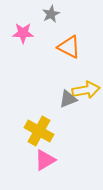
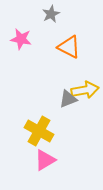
pink star: moved 2 px left, 6 px down; rotated 10 degrees clockwise
yellow arrow: moved 1 px left
